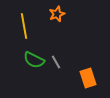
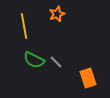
gray line: rotated 16 degrees counterclockwise
